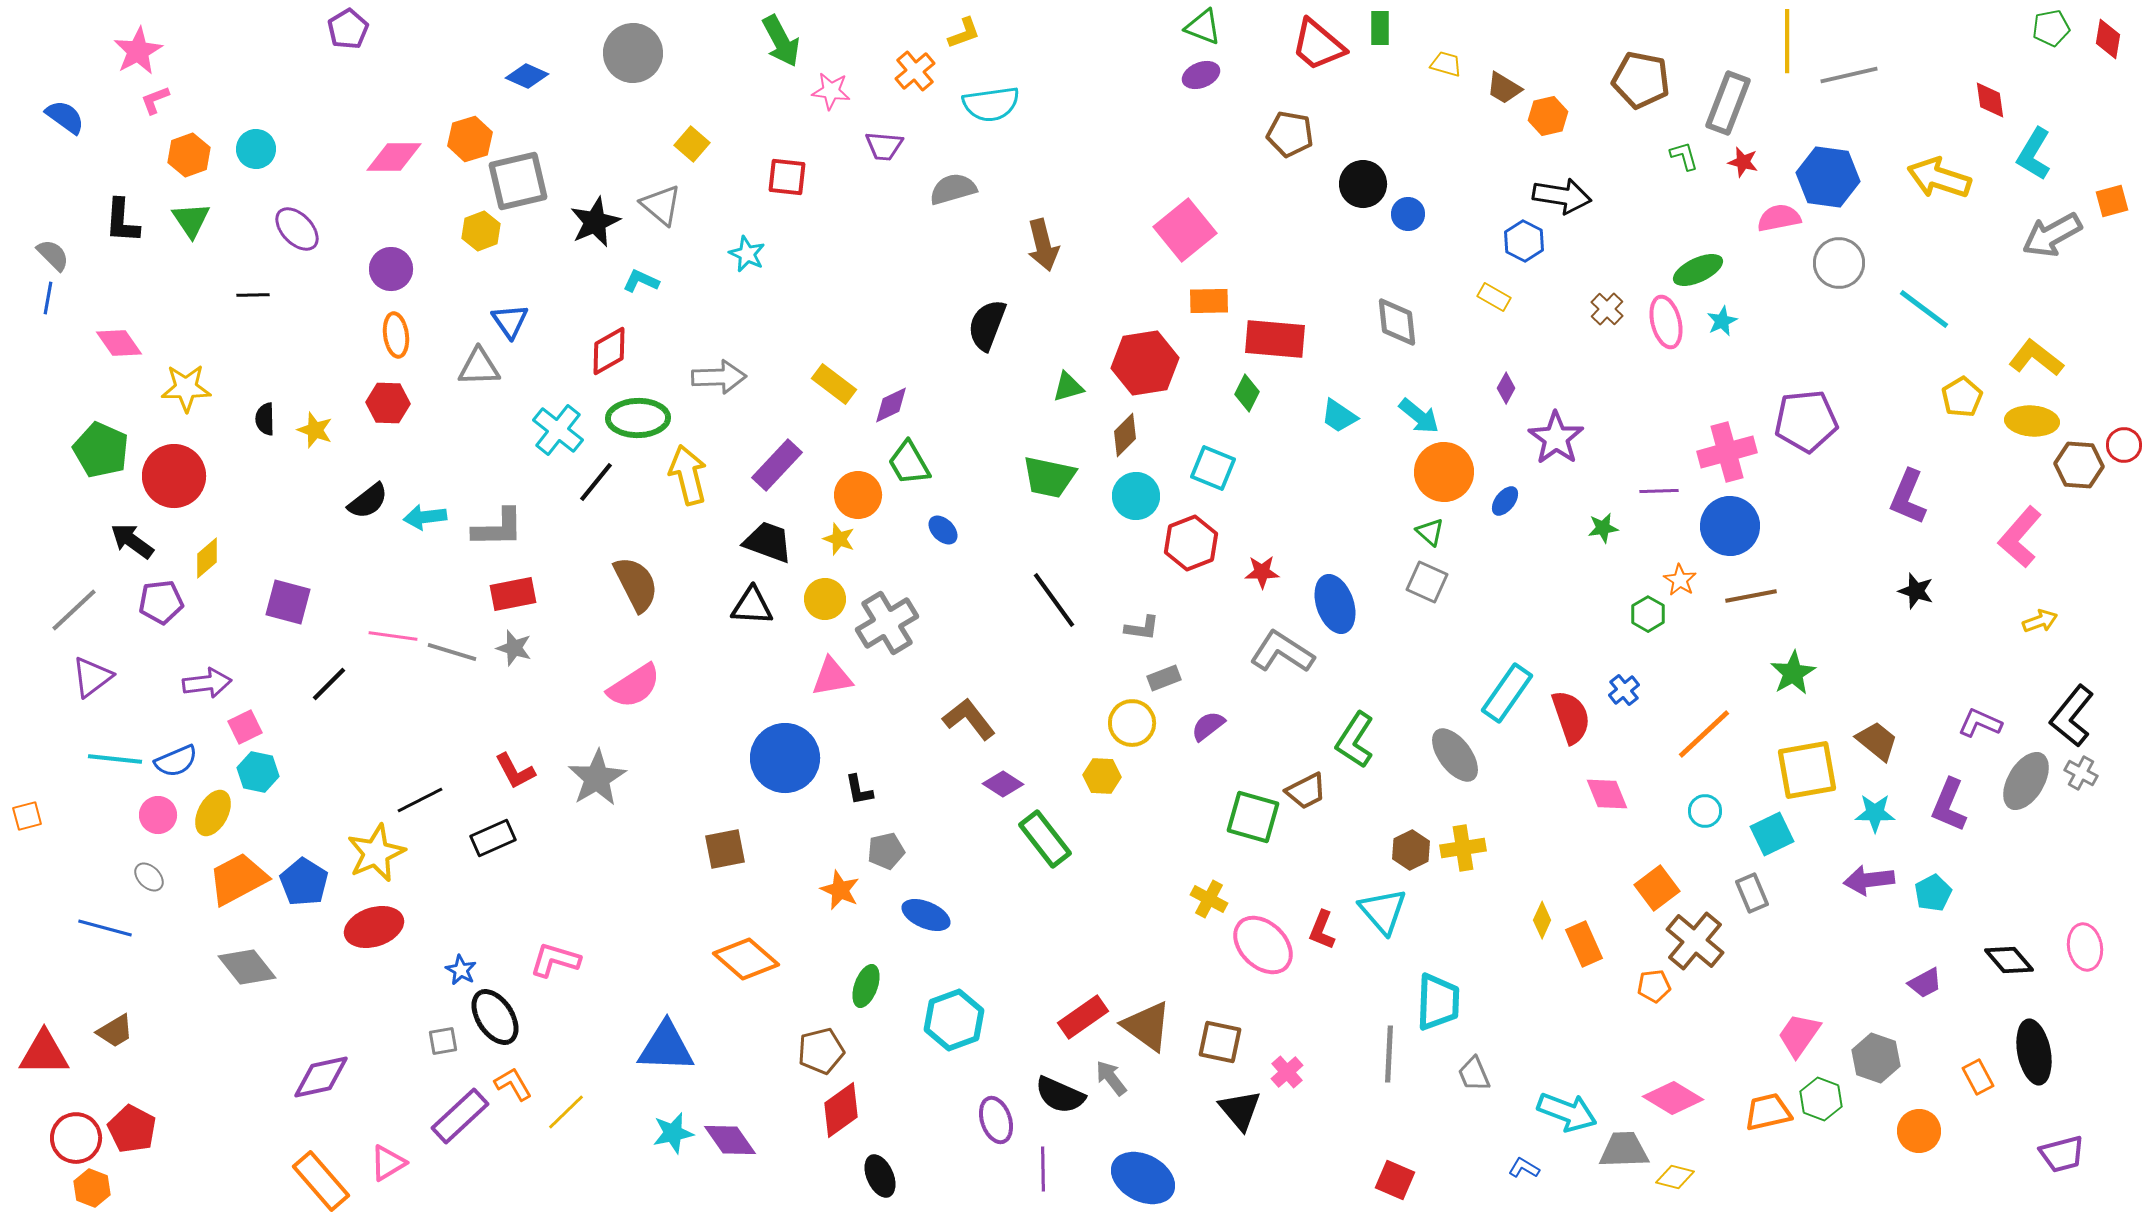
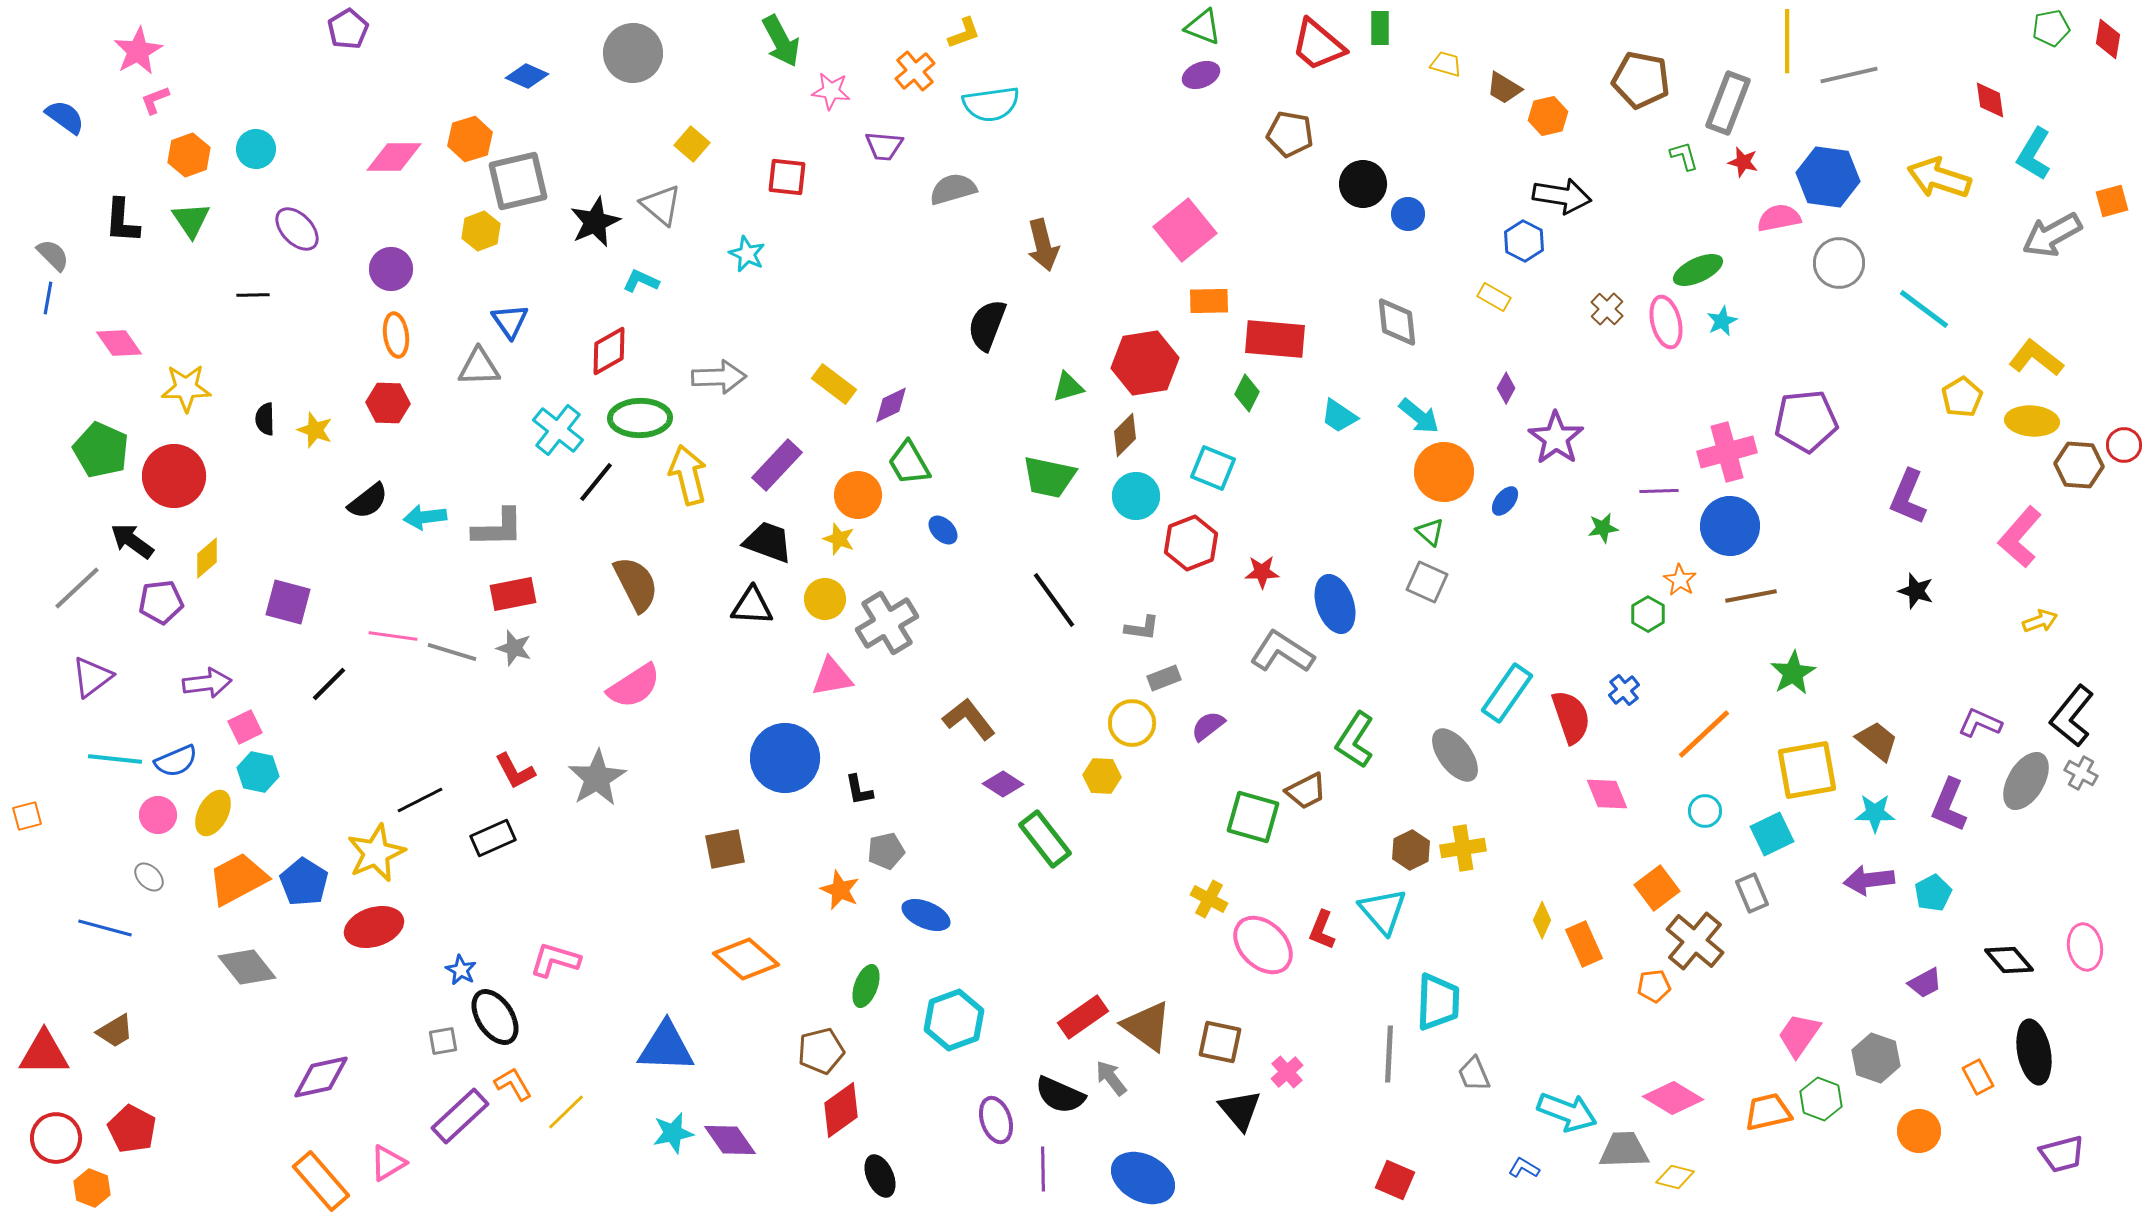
green ellipse at (638, 418): moved 2 px right
gray line at (74, 610): moved 3 px right, 22 px up
red circle at (76, 1138): moved 20 px left
